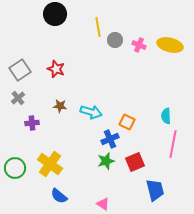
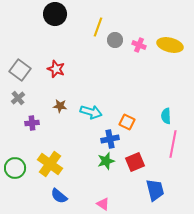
yellow line: rotated 30 degrees clockwise
gray square: rotated 20 degrees counterclockwise
blue cross: rotated 12 degrees clockwise
